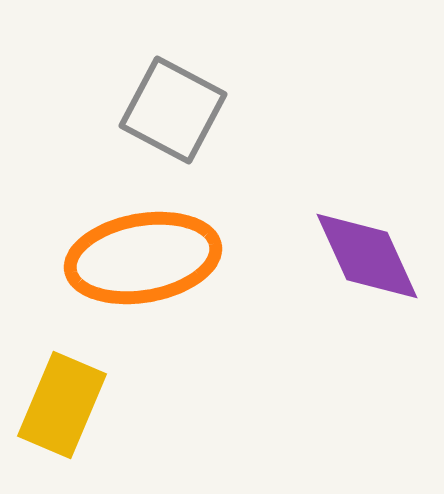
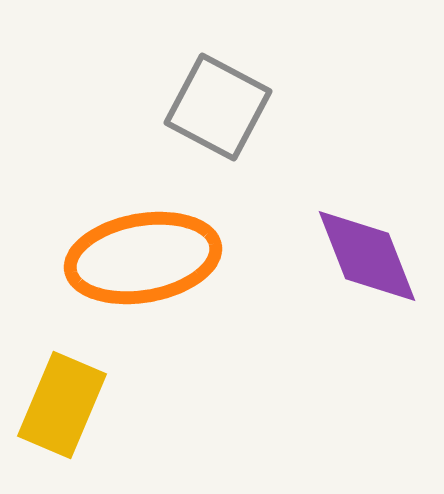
gray square: moved 45 px right, 3 px up
purple diamond: rotated 3 degrees clockwise
